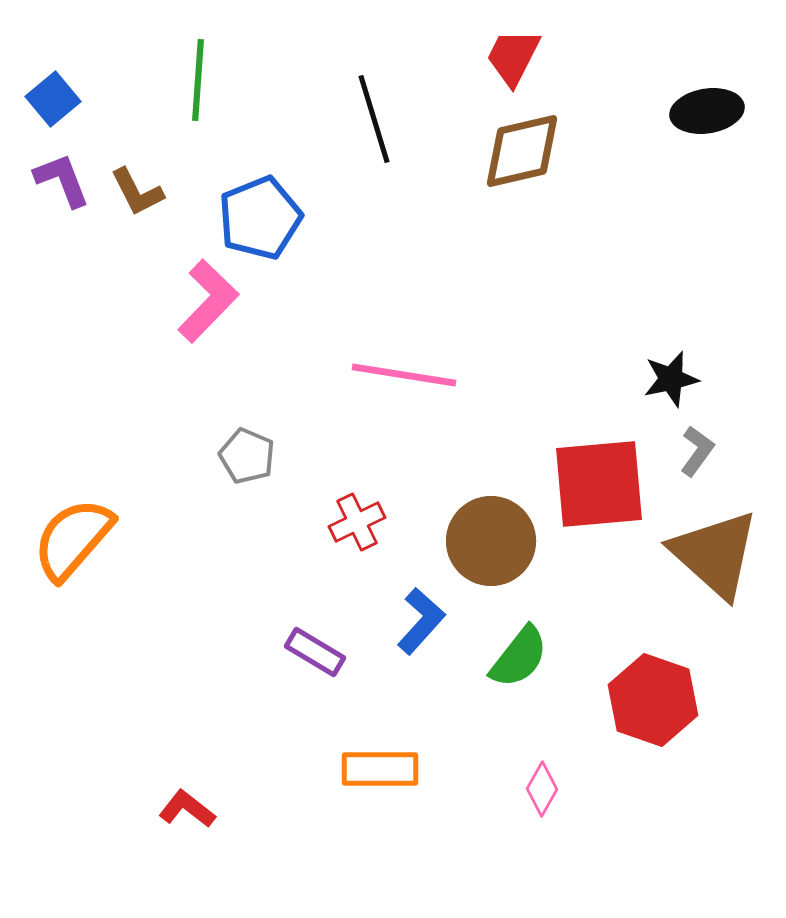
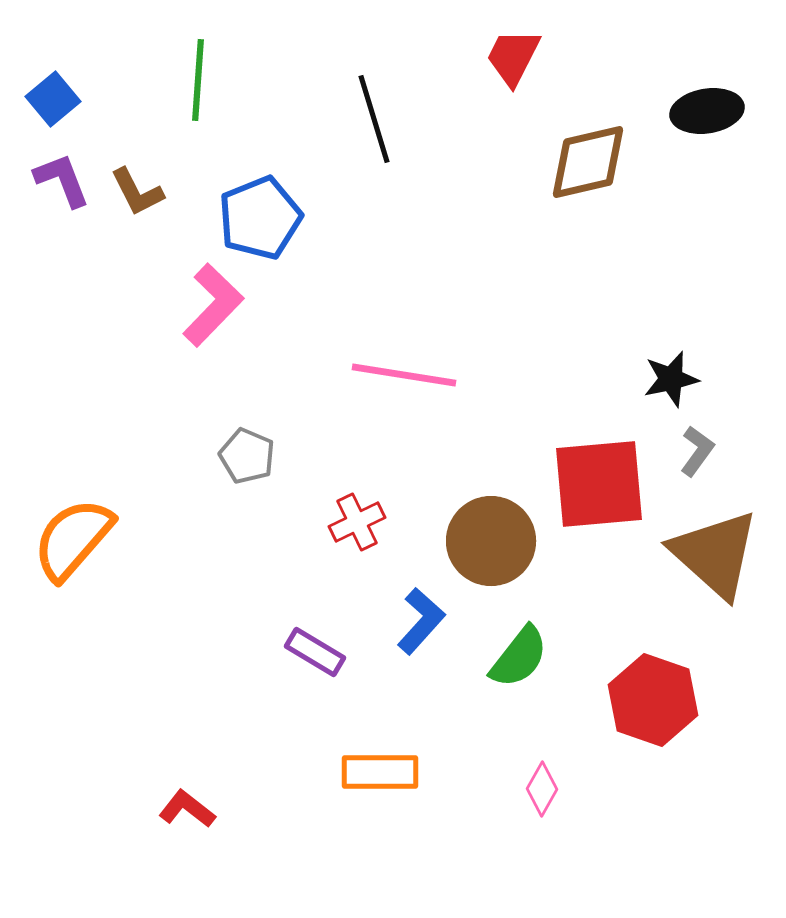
brown diamond: moved 66 px right, 11 px down
pink L-shape: moved 5 px right, 4 px down
orange rectangle: moved 3 px down
